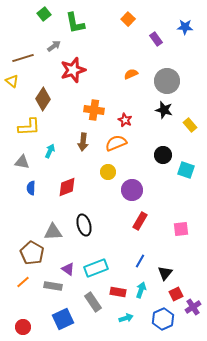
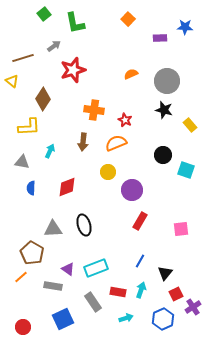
purple rectangle at (156, 39): moved 4 px right, 1 px up; rotated 56 degrees counterclockwise
gray triangle at (53, 232): moved 3 px up
orange line at (23, 282): moved 2 px left, 5 px up
